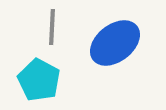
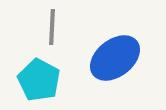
blue ellipse: moved 15 px down
